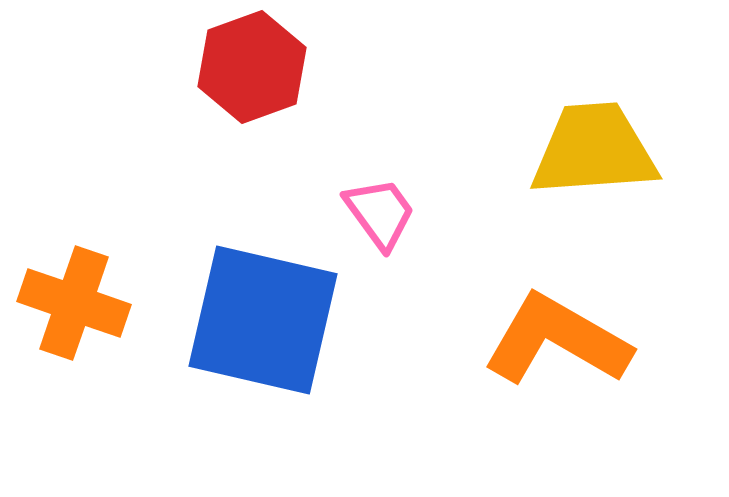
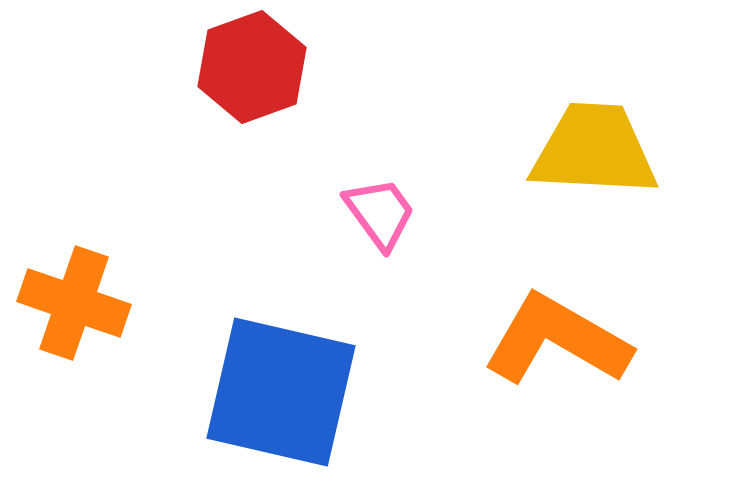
yellow trapezoid: rotated 7 degrees clockwise
blue square: moved 18 px right, 72 px down
